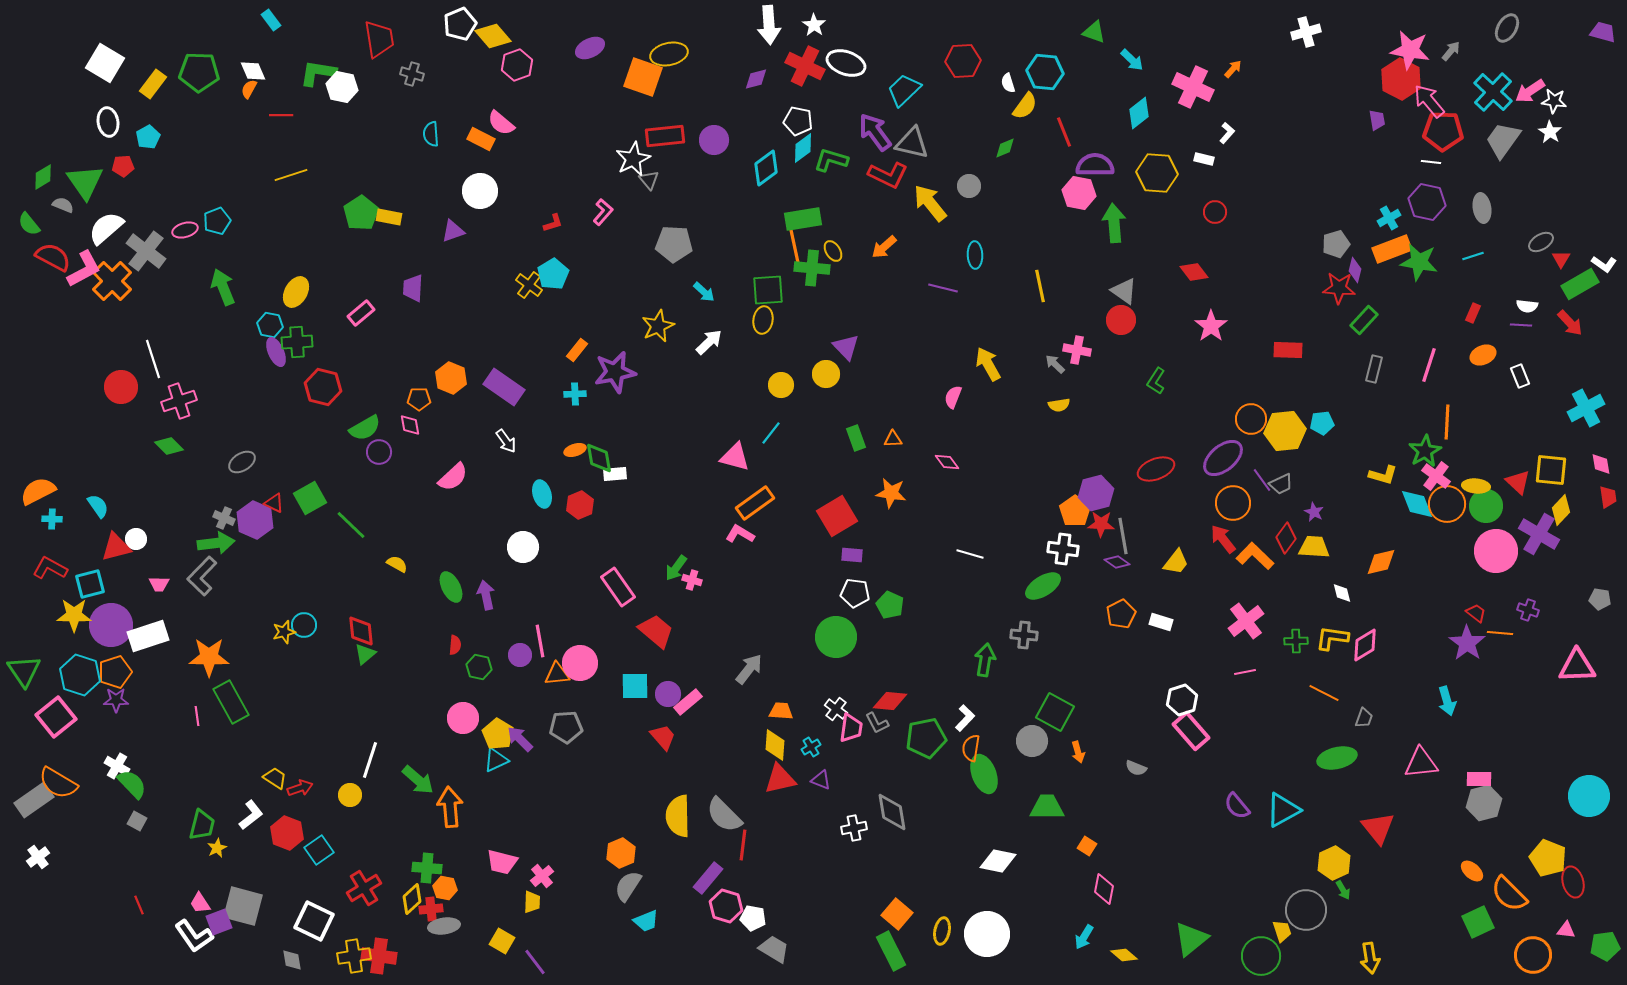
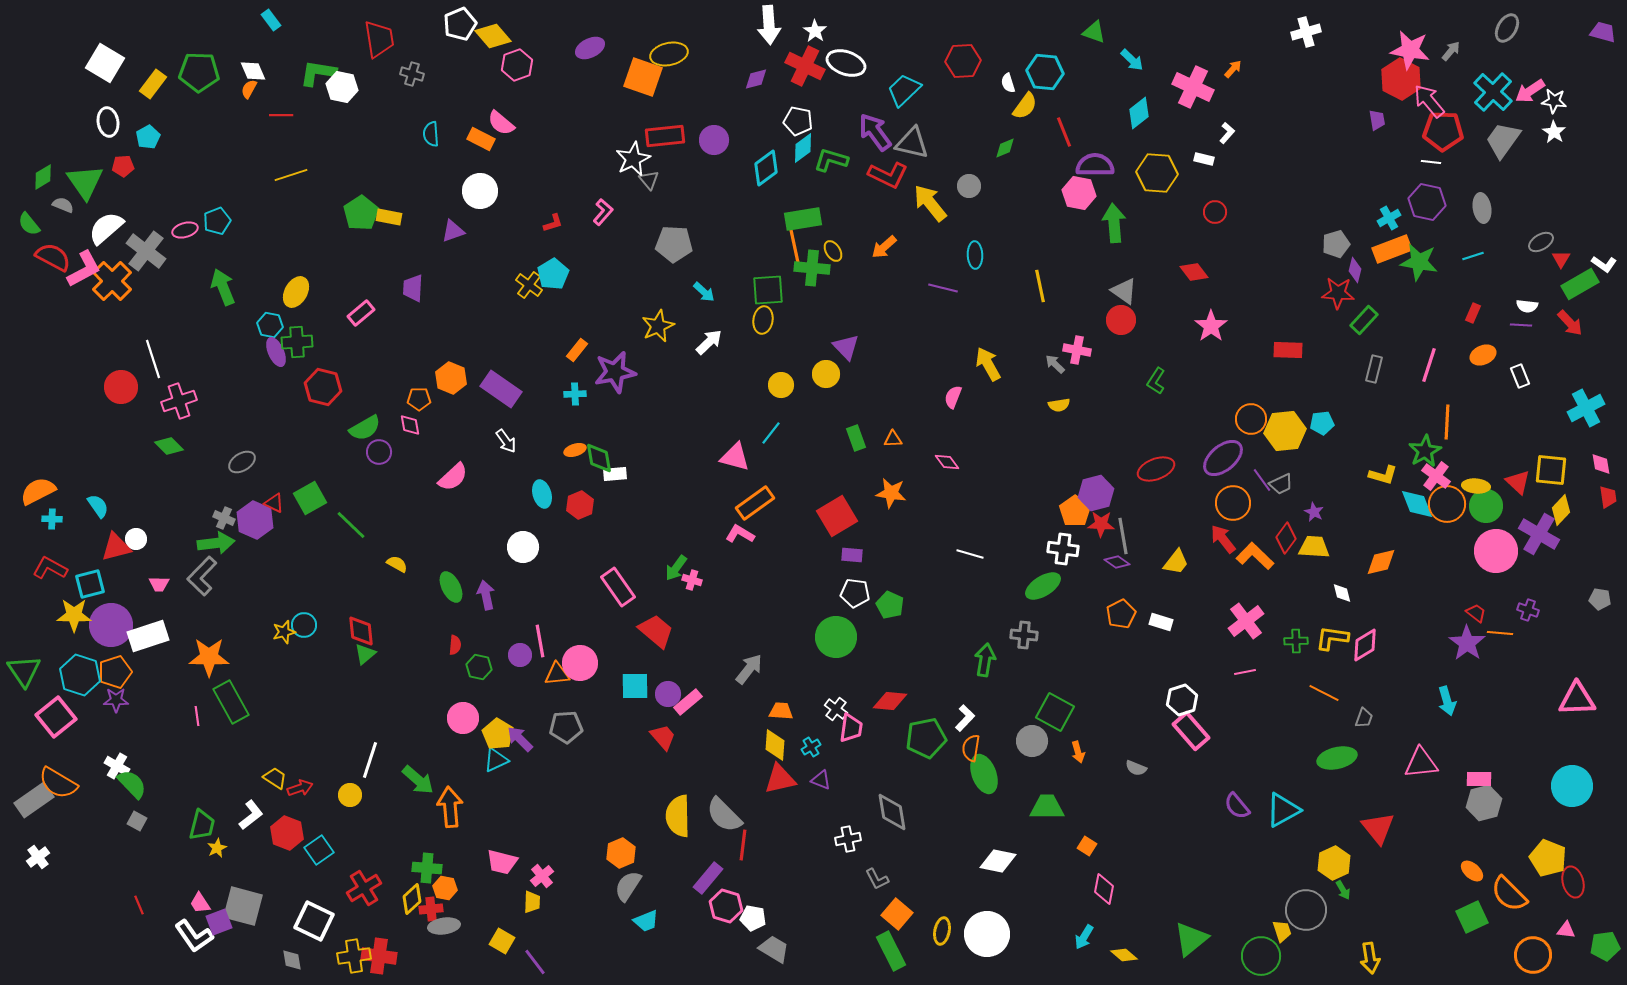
white star at (814, 25): moved 1 px right, 6 px down
white star at (1550, 132): moved 4 px right
red star at (1339, 288): moved 1 px left, 5 px down
purple rectangle at (504, 387): moved 3 px left, 2 px down
pink triangle at (1577, 666): moved 33 px down
gray L-shape at (877, 723): moved 156 px down
cyan circle at (1589, 796): moved 17 px left, 10 px up
white cross at (854, 828): moved 6 px left, 11 px down
green square at (1478, 922): moved 6 px left, 5 px up
